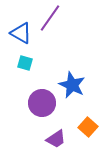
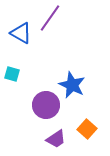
cyan square: moved 13 px left, 11 px down
purple circle: moved 4 px right, 2 px down
orange square: moved 1 px left, 2 px down
